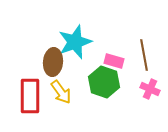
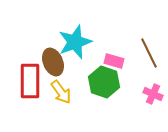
brown line: moved 5 px right, 2 px up; rotated 16 degrees counterclockwise
brown ellipse: rotated 28 degrees counterclockwise
pink cross: moved 3 px right, 5 px down
red rectangle: moved 15 px up
